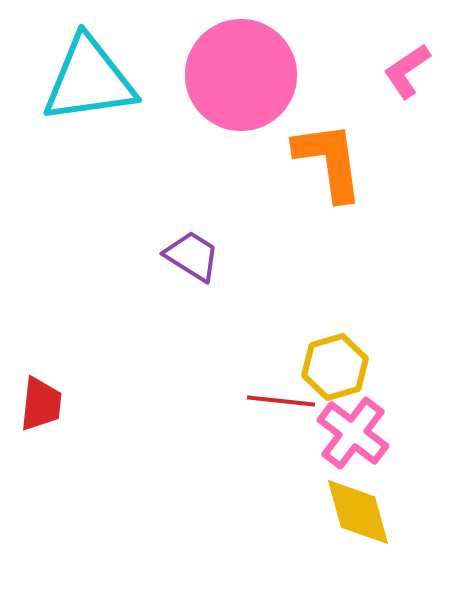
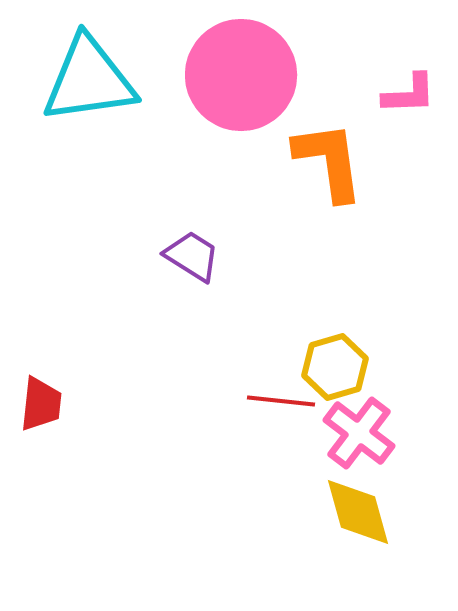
pink L-shape: moved 2 px right, 23 px down; rotated 148 degrees counterclockwise
pink cross: moved 6 px right
